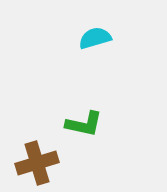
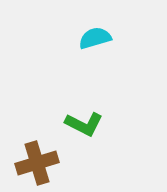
green L-shape: rotated 15 degrees clockwise
